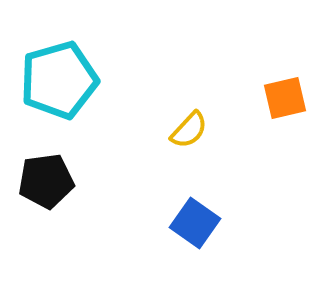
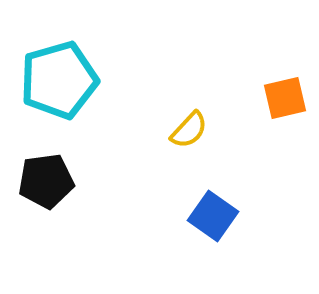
blue square: moved 18 px right, 7 px up
